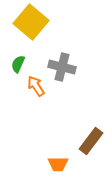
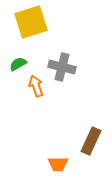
yellow square: rotated 32 degrees clockwise
green semicircle: rotated 36 degrees clockwise
orange arrow: rotated 15 degrees clockwise
brown rectangle: rotated 12 degrees counterclockwise
